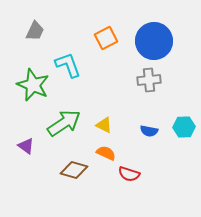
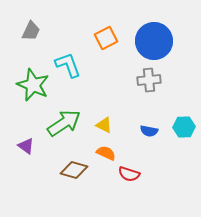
gray trapezoid: moved 4 px left
